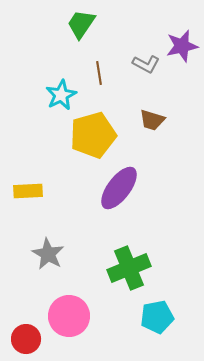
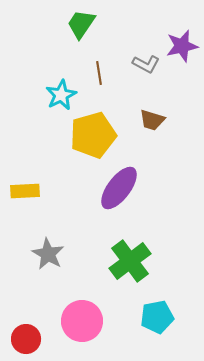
yellow rectangle: moved 3 px left
green cross: moved 1 px right, 7 px up; rotated 15 degrees counterclockwise
pink circle: moved 13 px right, 5 px down
